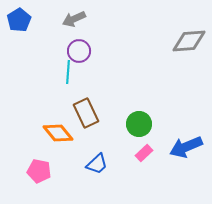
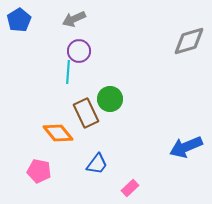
gray diamond: rotated 12 degrees counterclockwise
green circle: moved 29 px left, 25 px up
pink rectangle: moved 14 px left, 35 px down
blue trapezoid: rotated 10 degrees counterclockwise
